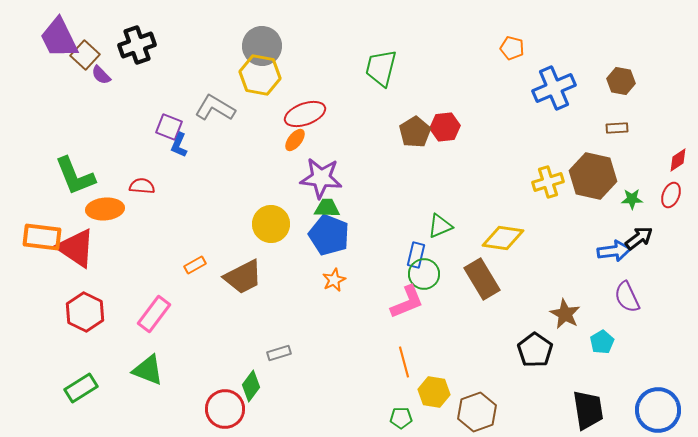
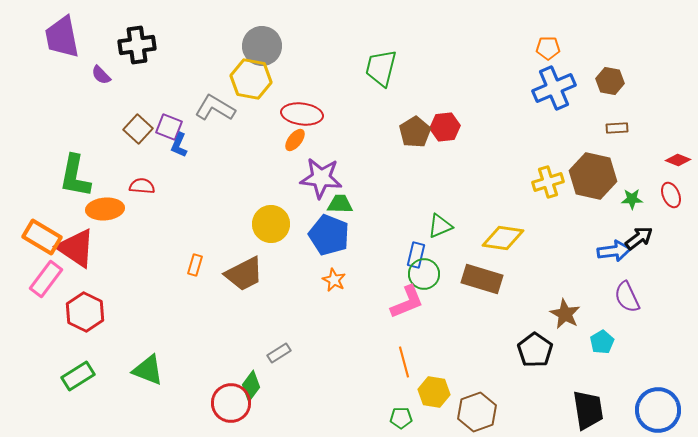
purple trapezoid at (59, 38): moved 3 px right, 1 px up; rotated 15 degrees clockwise
black cross at (137, 45): rotated 12 degrees clockwise
orange pentagon at (512, 48): moved 36 px right; rotated 15 degrees counterclockwise
brown square at (85, 55): moved 53 px right, 74 px down
yellow hexagon at (260, 75): moved 9 px left, 4 px down
brown hexagon at (621, 81): moved 11 px left
red ellipse at (305, 114): moved 3 px left; rotated 27 degrees clockwise
red diamond at (678, 160): rotated 55 degrees clockwise
green L-shape at (75, 176): rotated 33 degrees clockwise
red ellipse at (671, 195): rotated 45 degrees counterclockwise
green trapezoid at (327, 208): moved 13 px right, 4 px up
orange rectangle at (42, 237): rotated 24 degrees clockwise
orange rectangle at (195, 265): rotated 45 degrees counterclockwise
brown trapezoid at (243, 277): moved 1 px right, 3 px up
brown rectangle at (482, 279): rotated 42 degrees counterclockwise
orange star at (334, 280): rotated 20 degrees counterclockwise
pink rectangle at (154, 314): moved 108 px left, 35 px up
gray rectangle at (279, 353): rotated 15 degrees counterclockwise
green rectangle at (81, 388): moved 3 px left, 12 px up
red circle at (225, 409): moved 6 px right, 6 px up
